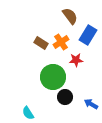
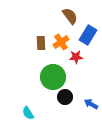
brown rectangle: rotated 56 degrees clockwise
red star: moved 3 px up
